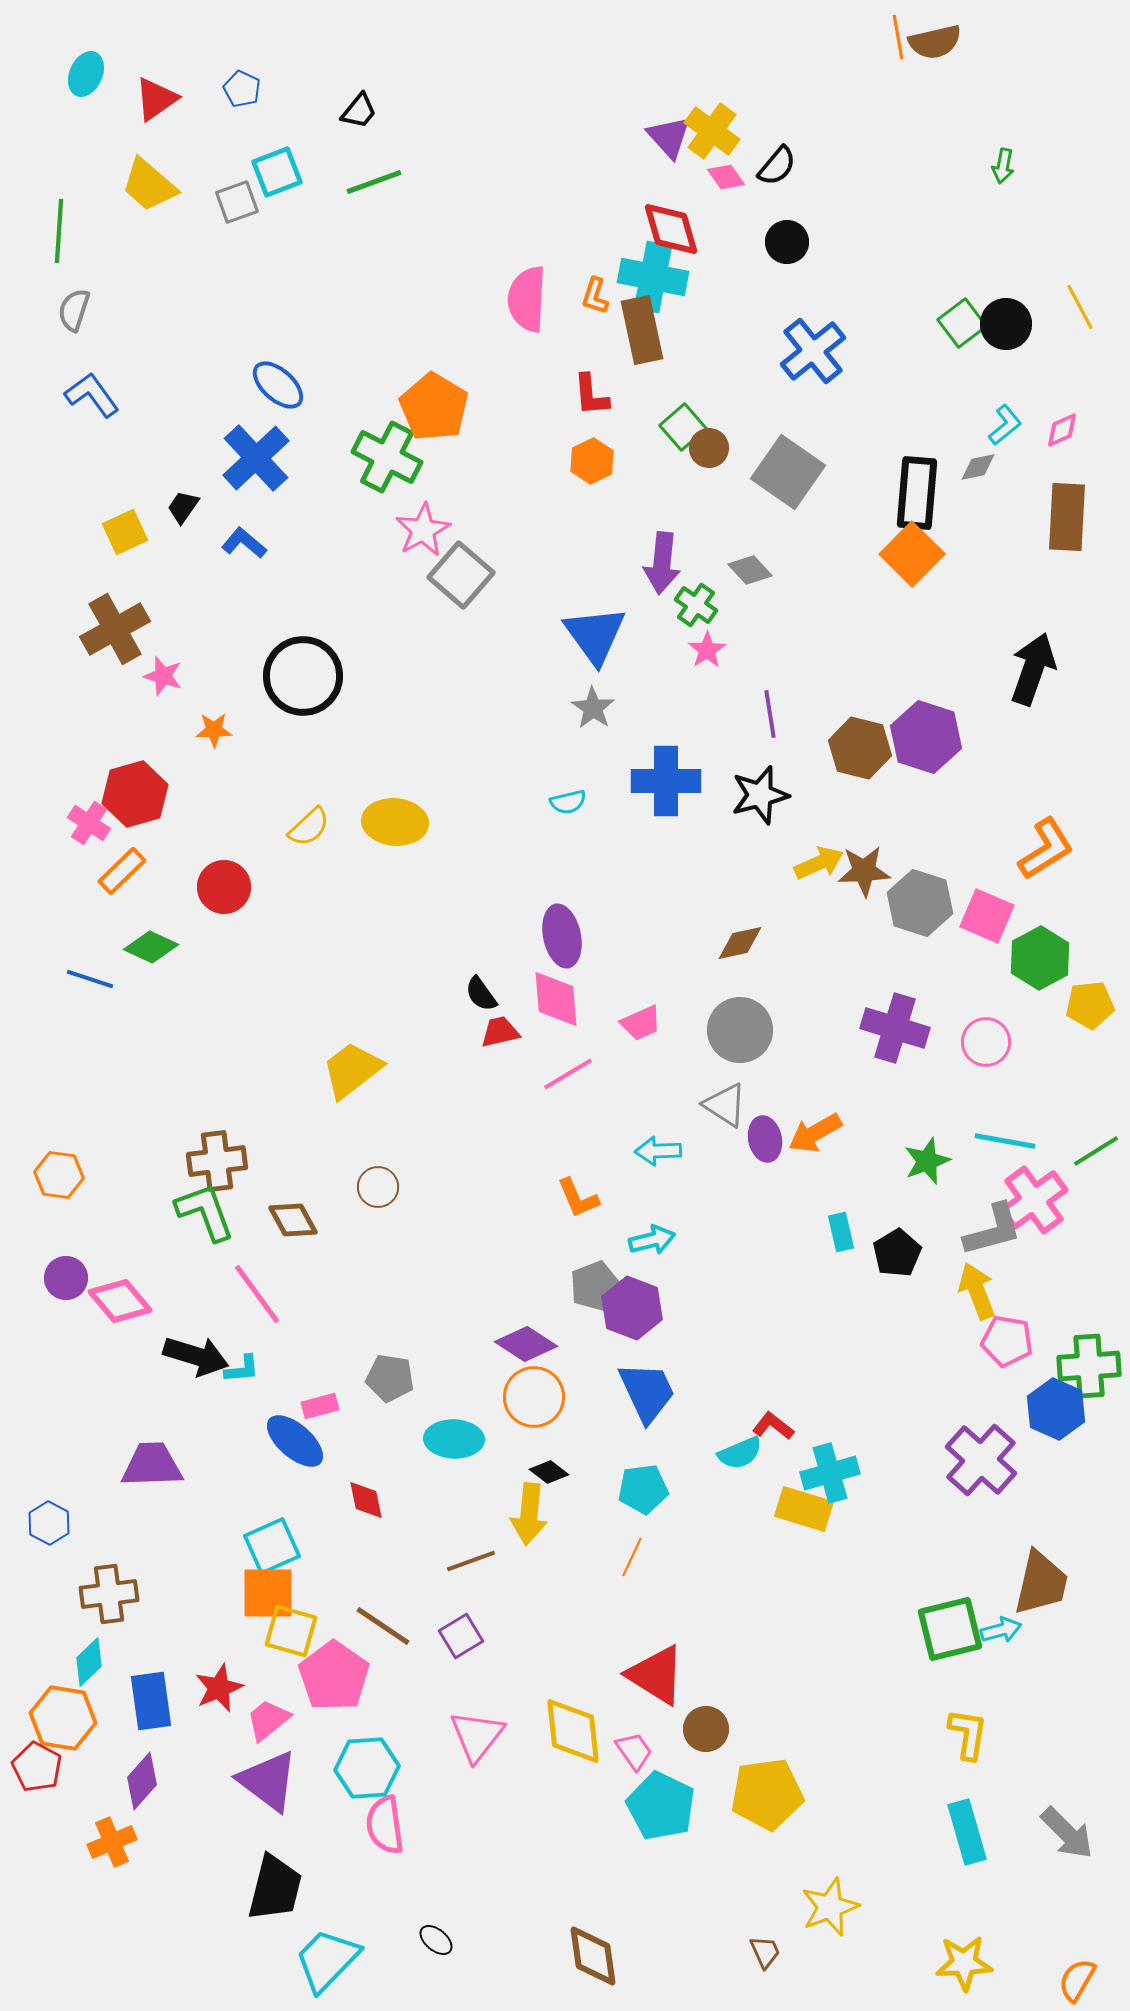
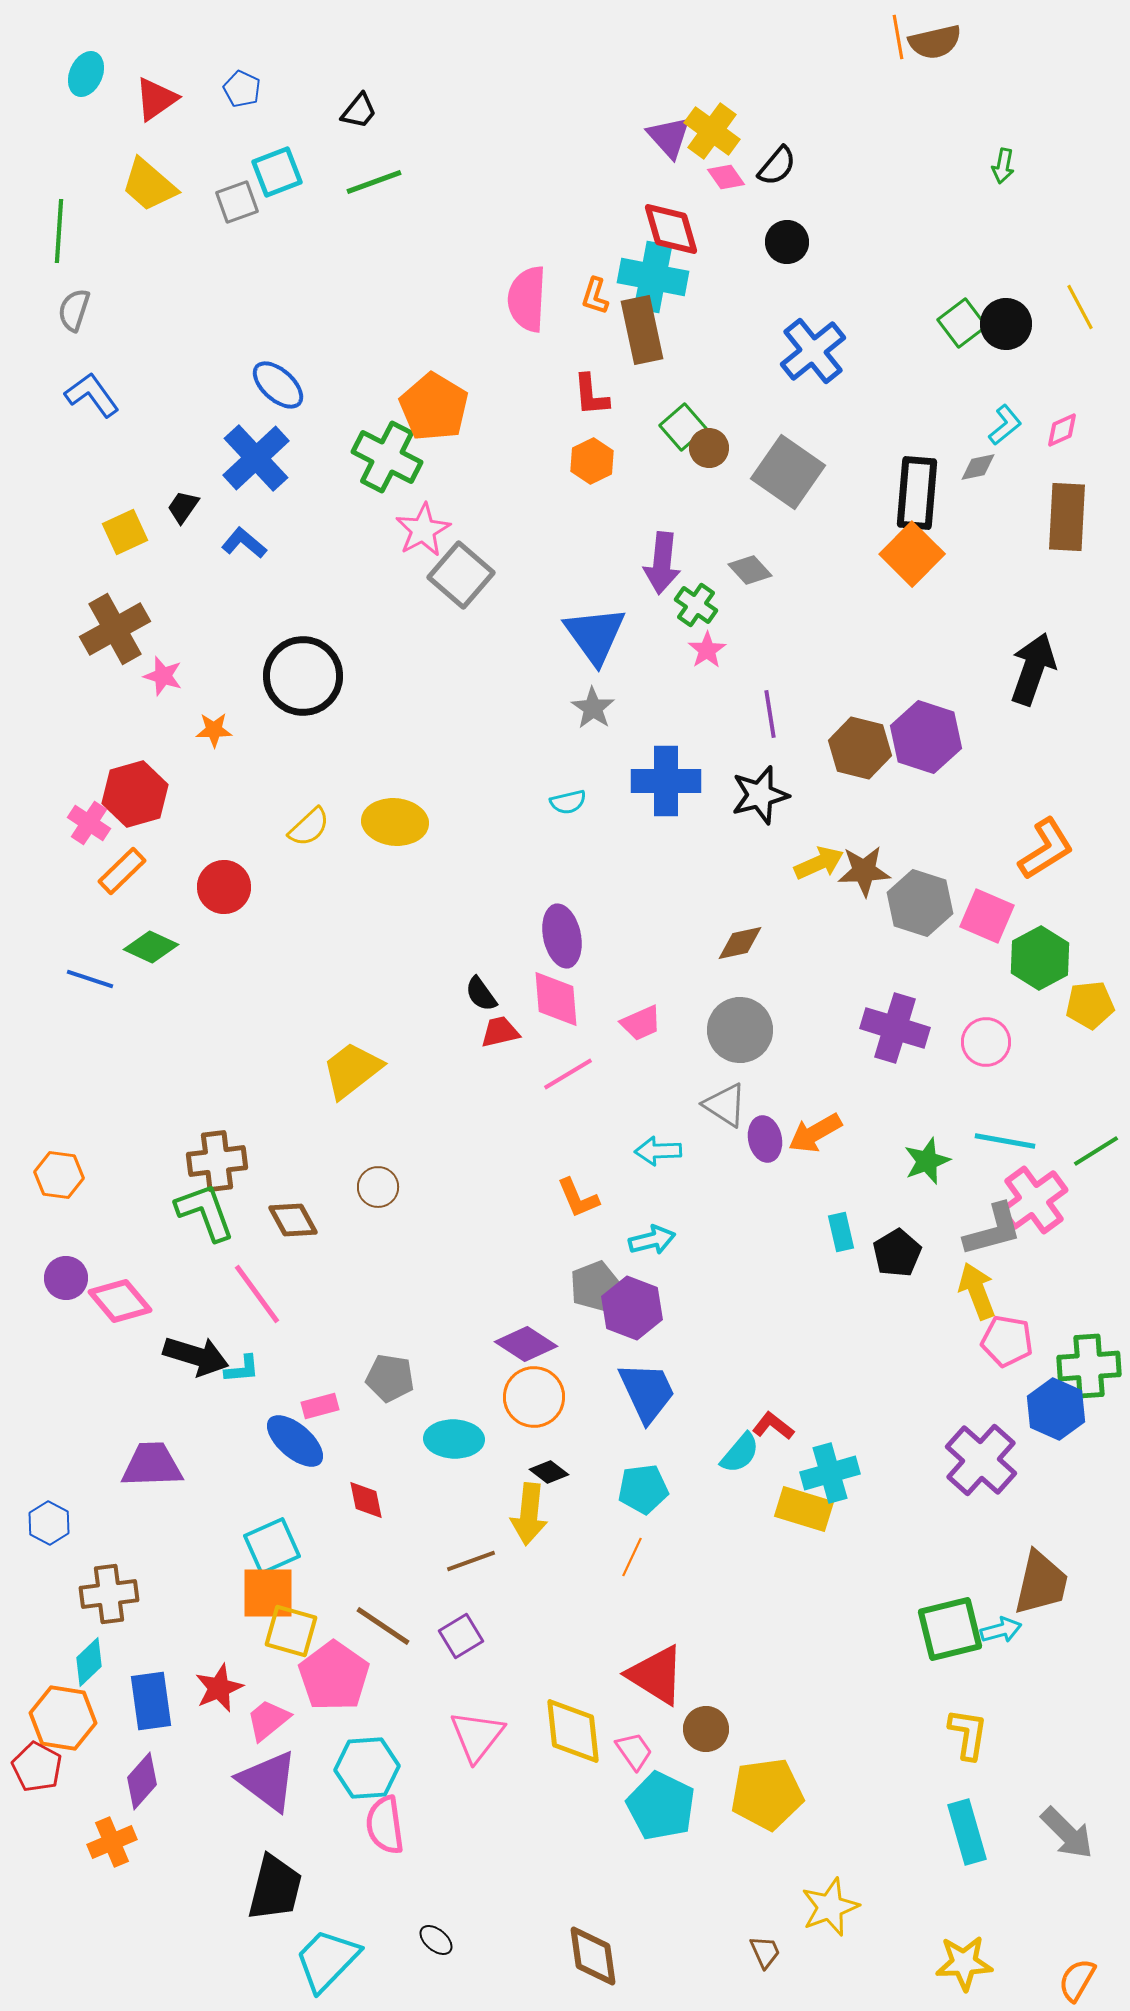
cyan semicircle at (740, 1453): rotated 27 degrees counterclockwise
